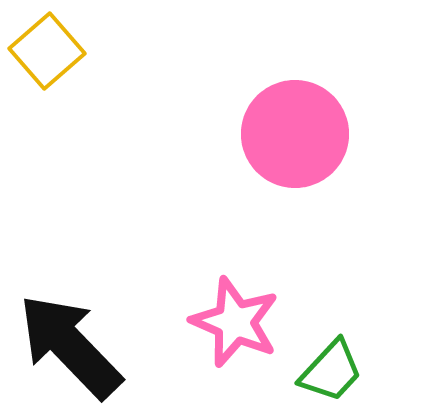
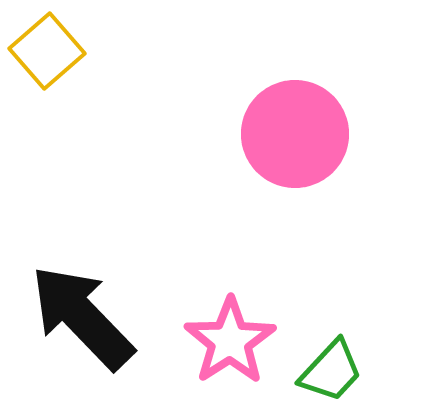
pink star: moved 5 px left, 19 px down; rotated 16 degrees clockwise
black arrow: moved 12 px right, 29 px up
